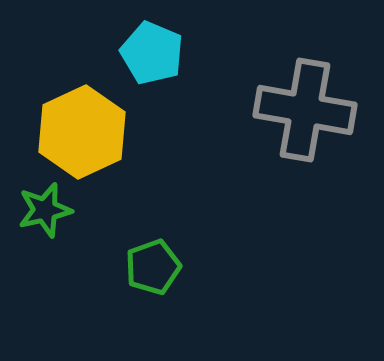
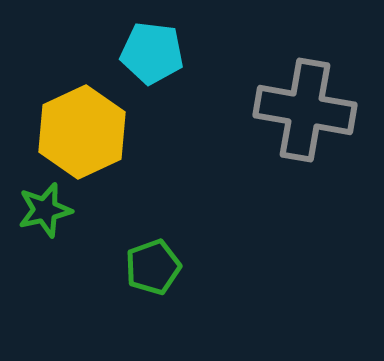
cyan pentagon: rotated 16 degrees counterclockwise
